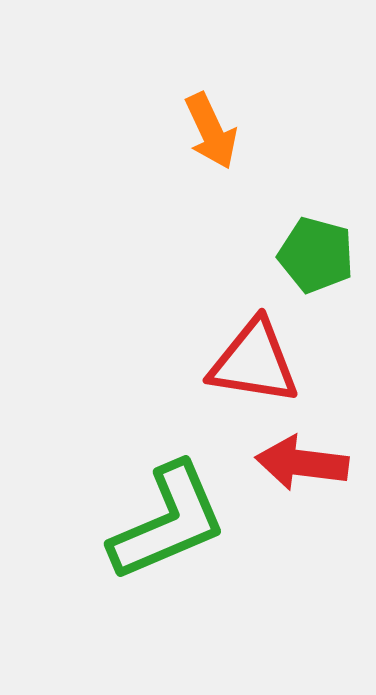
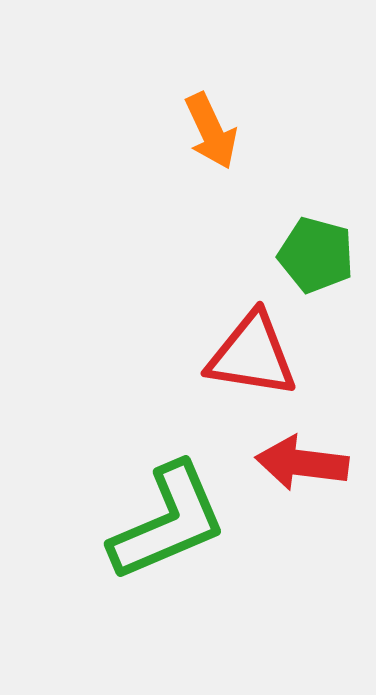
red triangle: moved 2 px left, 7 px up
